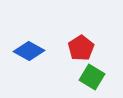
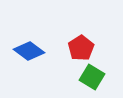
blue diamond: rotated 8 degrees clockwise
